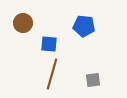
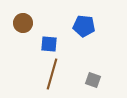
gray square: rotated 28 degrees clockwise
